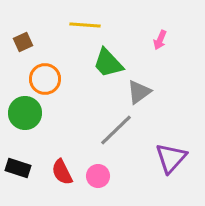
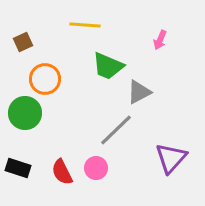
green trapezoid: moved 3 px down; rotated 24 degrees counterclockwise
gray triangle: rotated 8 degrees clockwise
pink circle: moved 2 px left, 8 px up
